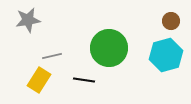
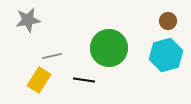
brown circle: moved 3 px left
